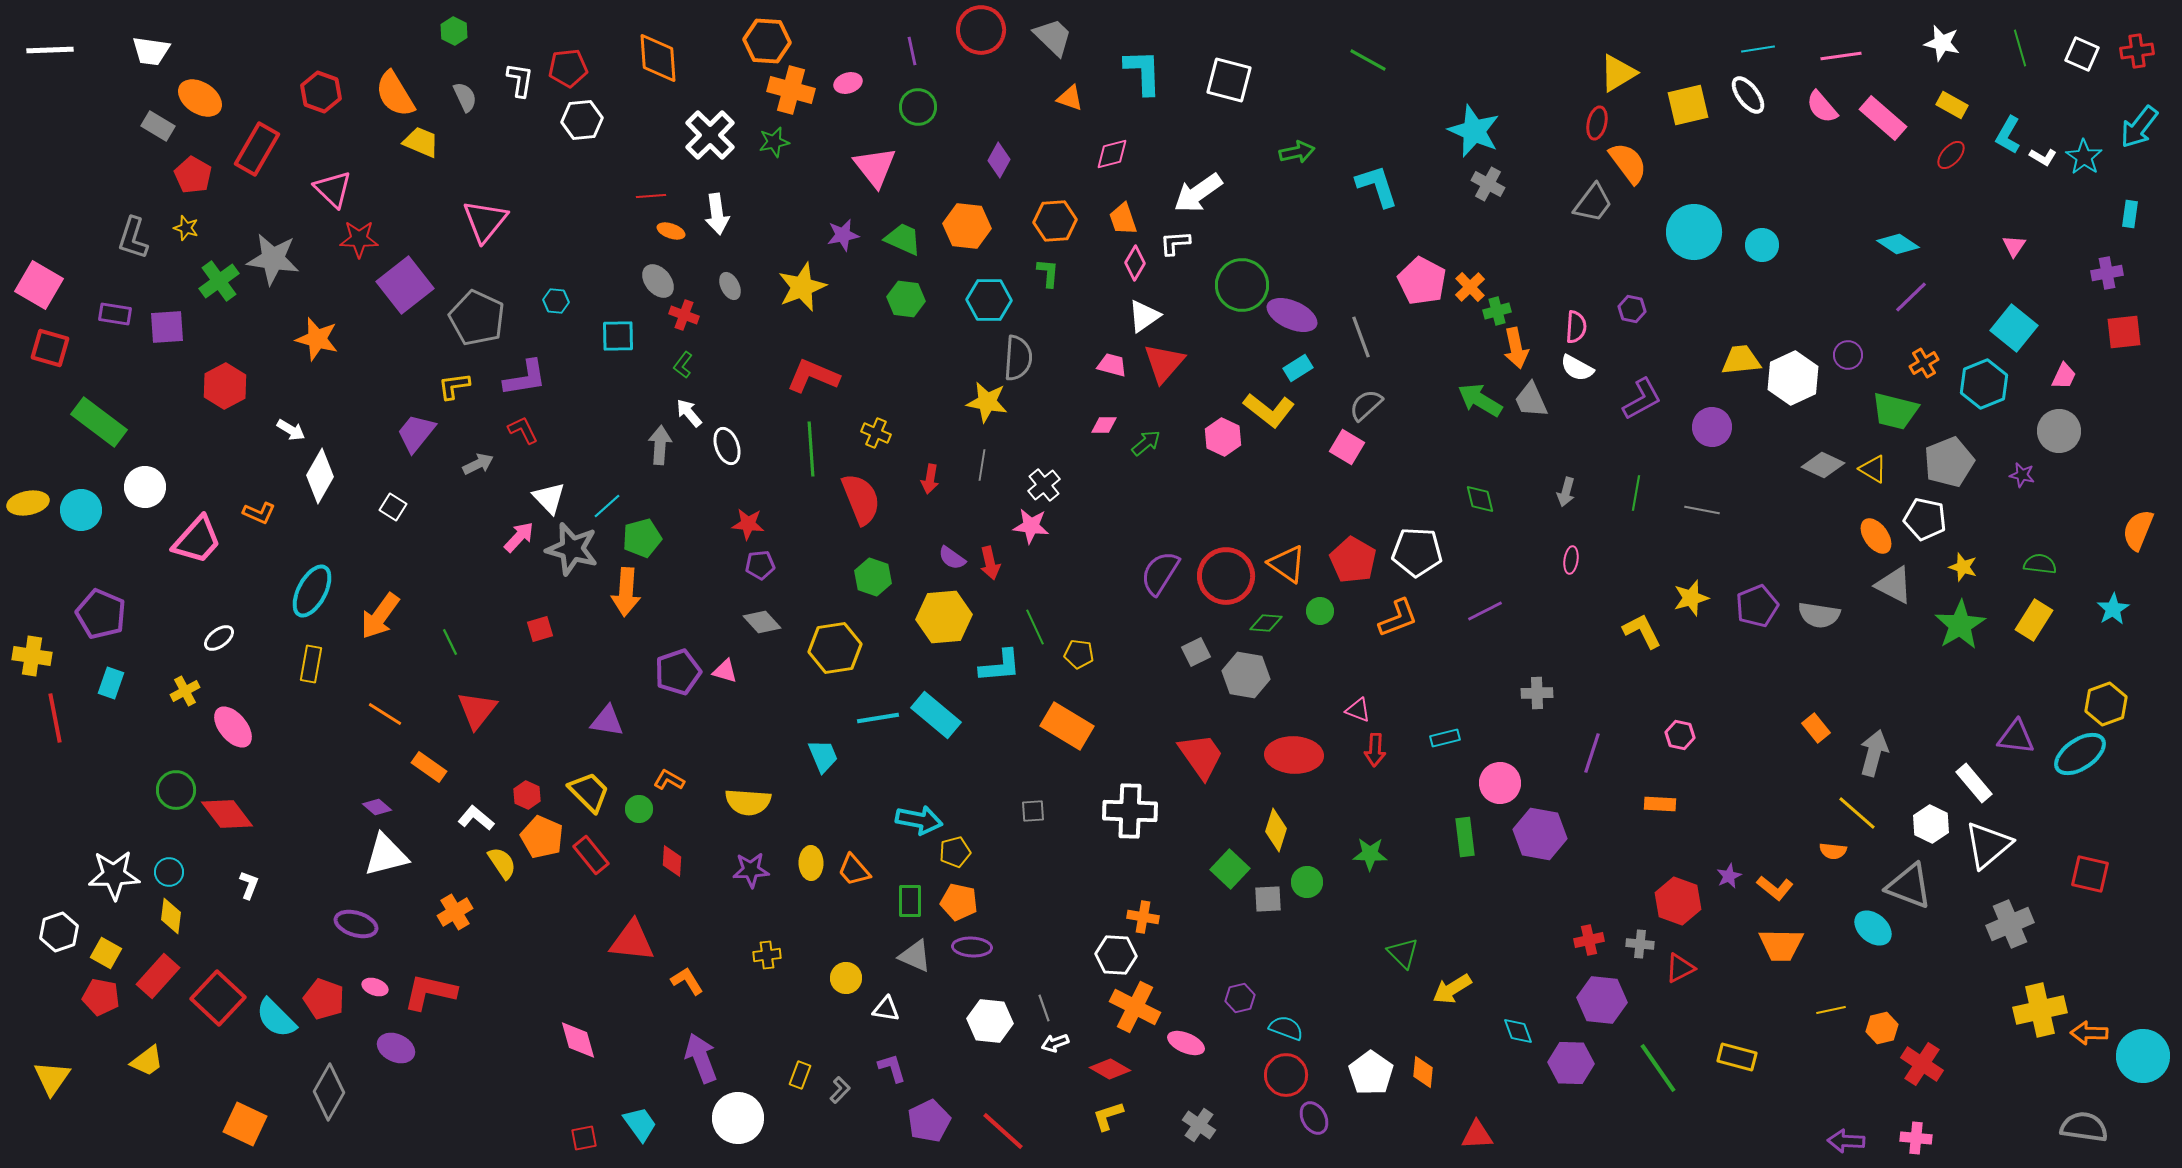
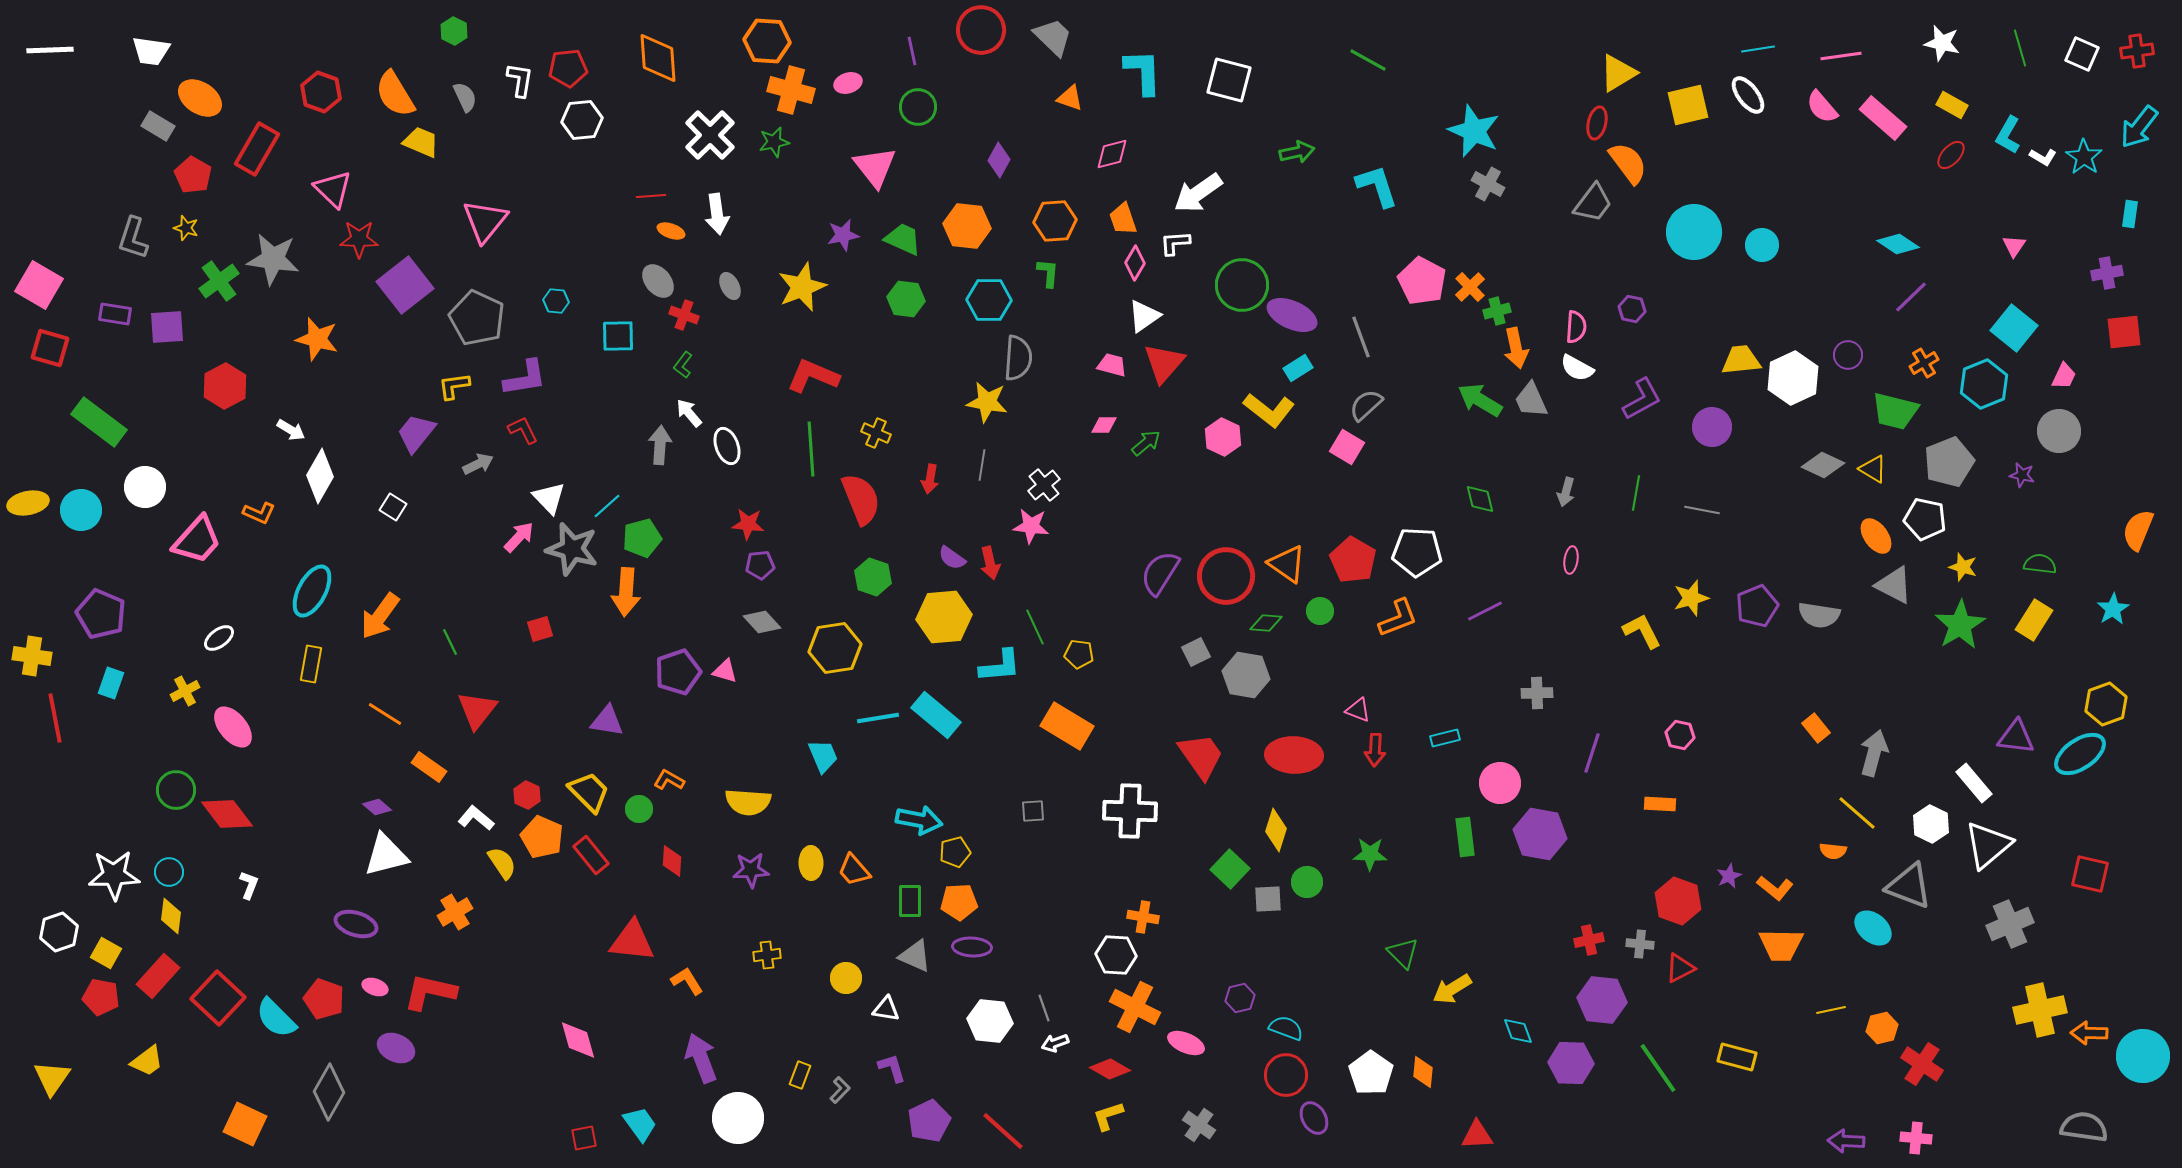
orange pentagon at (959, 902): rotated 15 degrees counterclockwise
